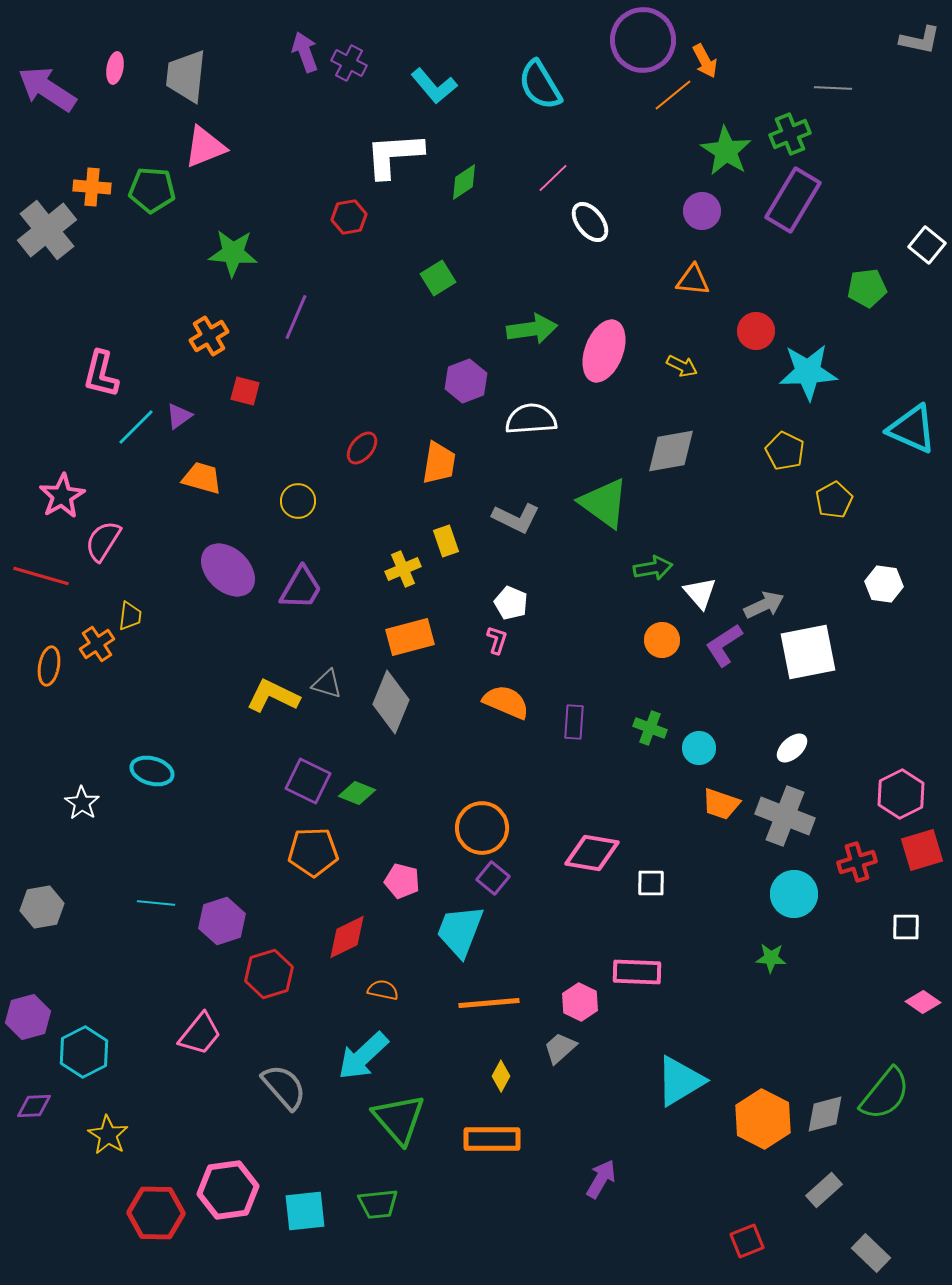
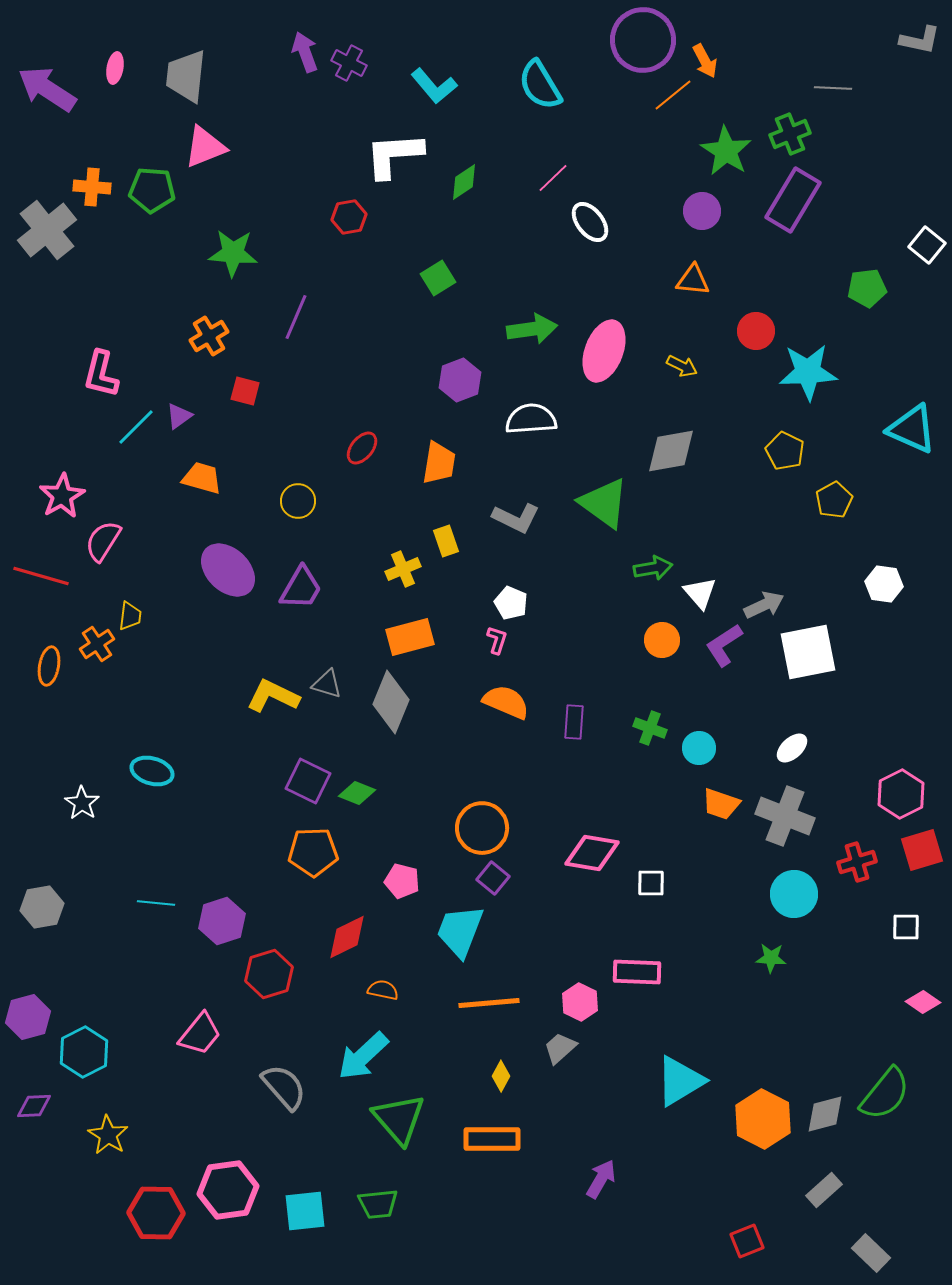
purple hexagon at (466, 381): moved 6 px left, 1 px up
